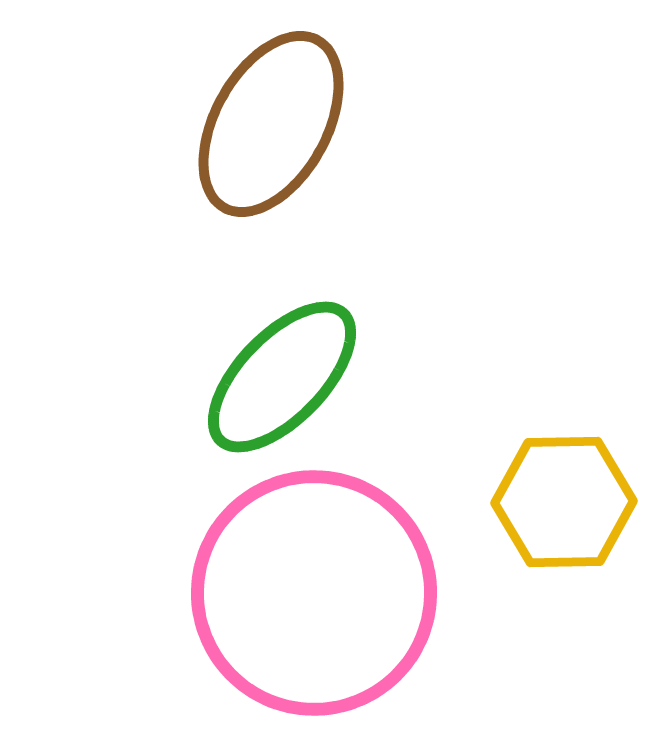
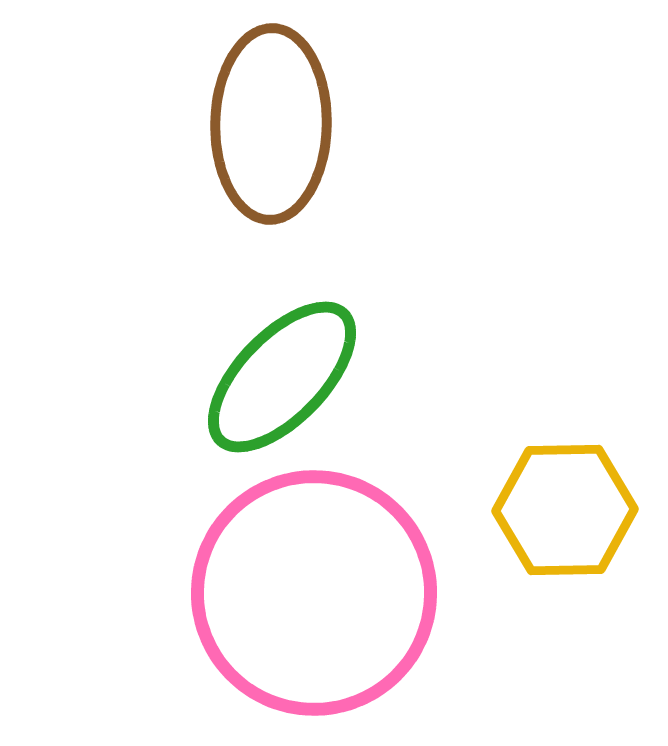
brown ellipse: rotated 28 degrees counterclockwise
yellow hexagon: moved 1 px right, 8 px down
